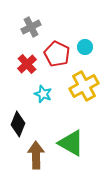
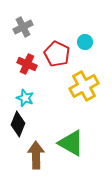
gray cross: moved 8 px left
cyan circle: moved 5 px up
red cross: rotated 24 degrees counterclockwise
cyan star: moved 18 px left, 4 px down
